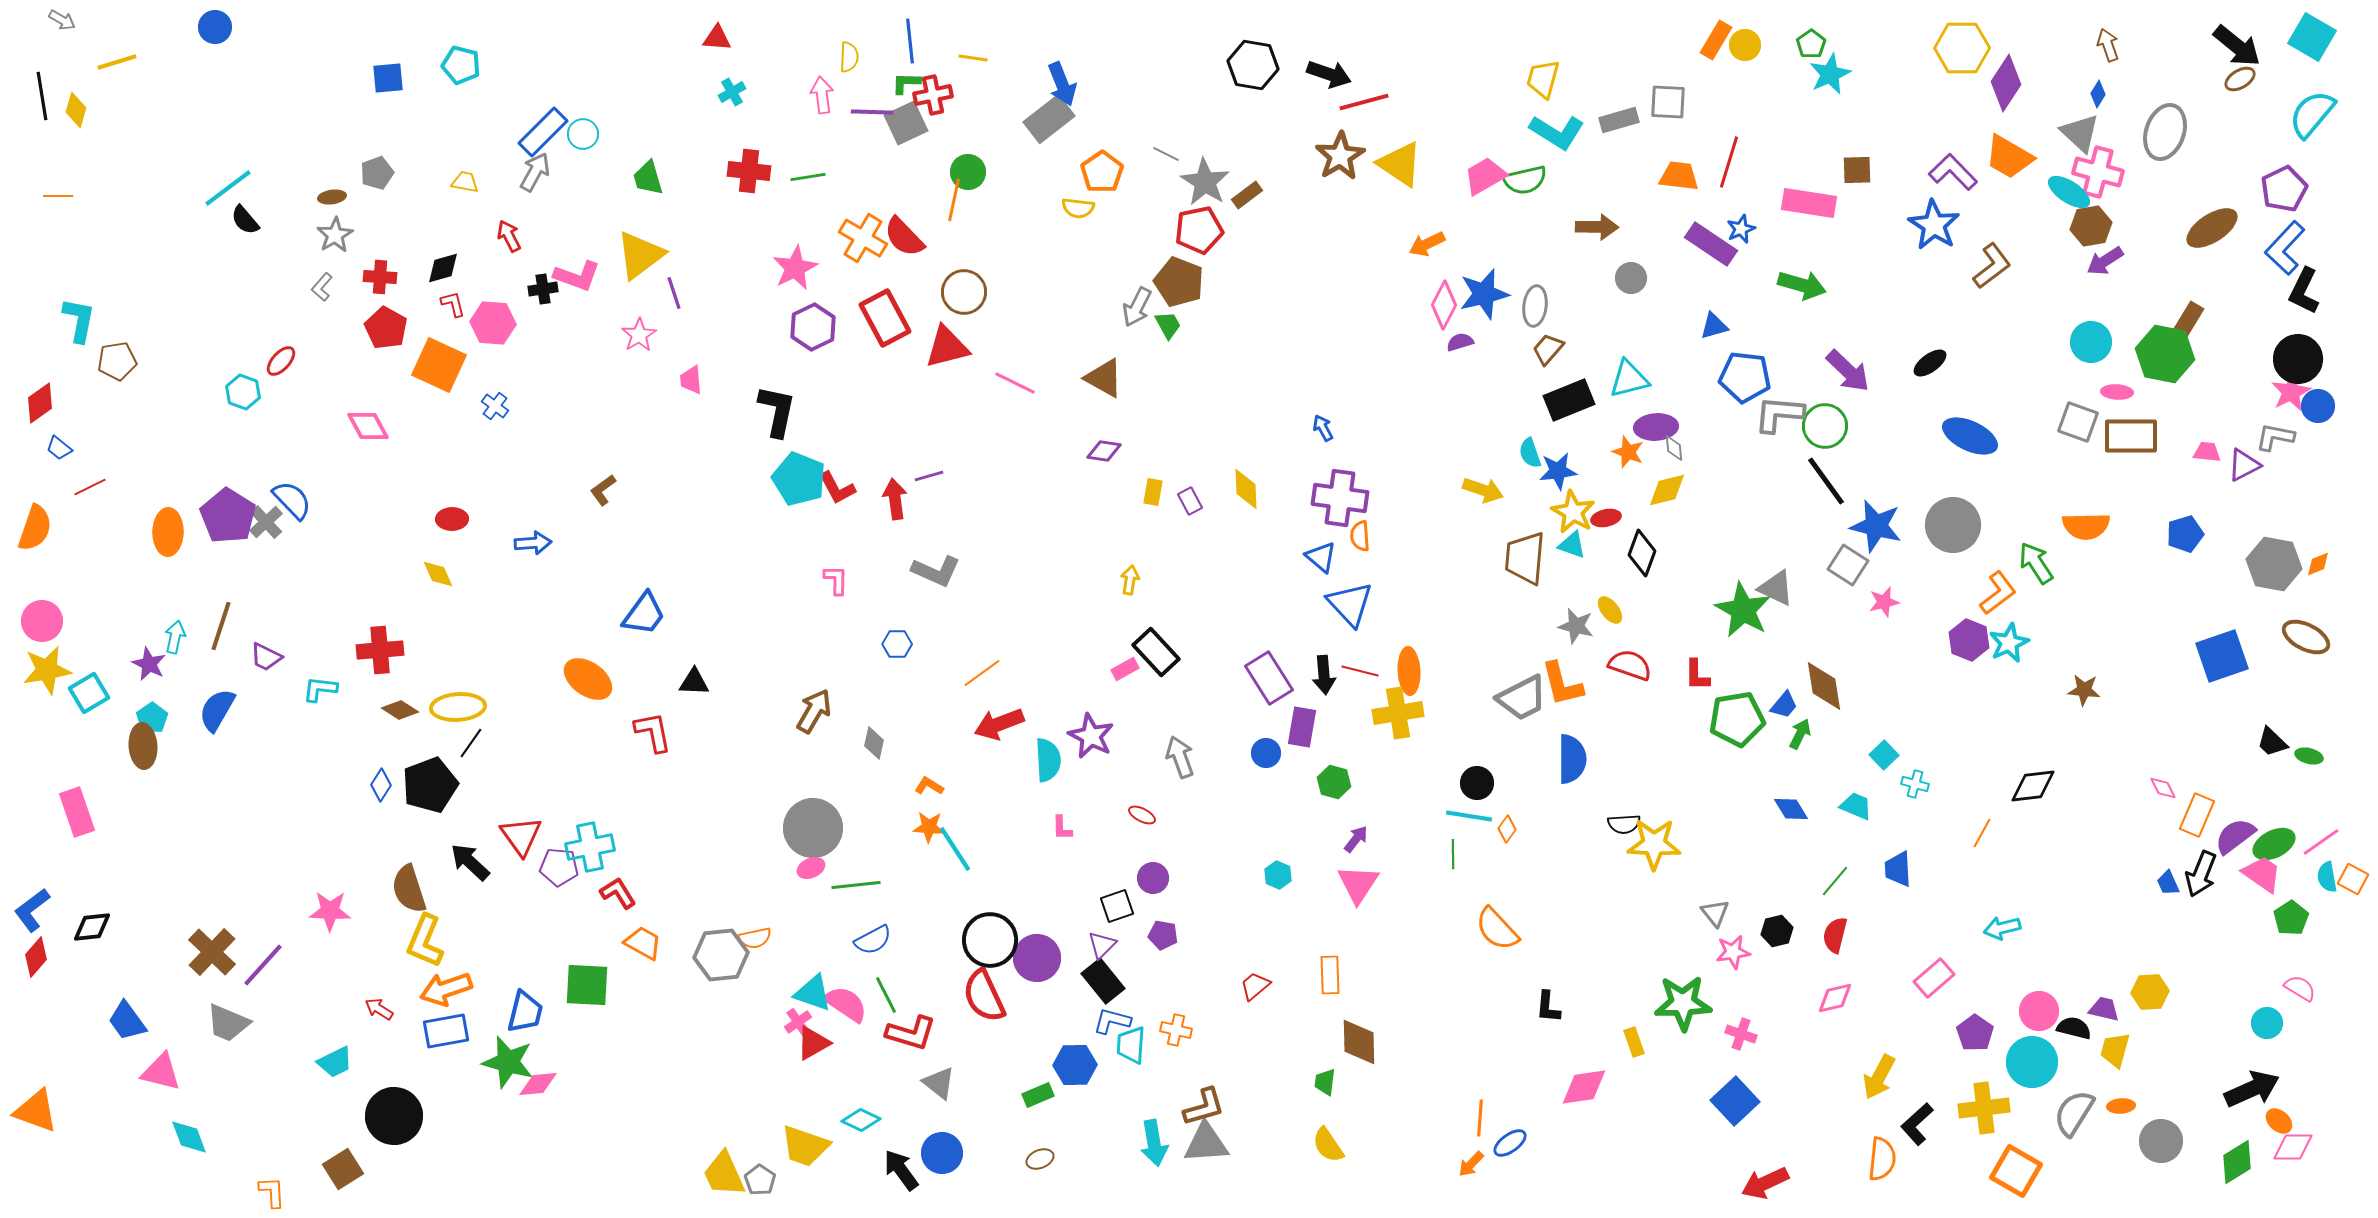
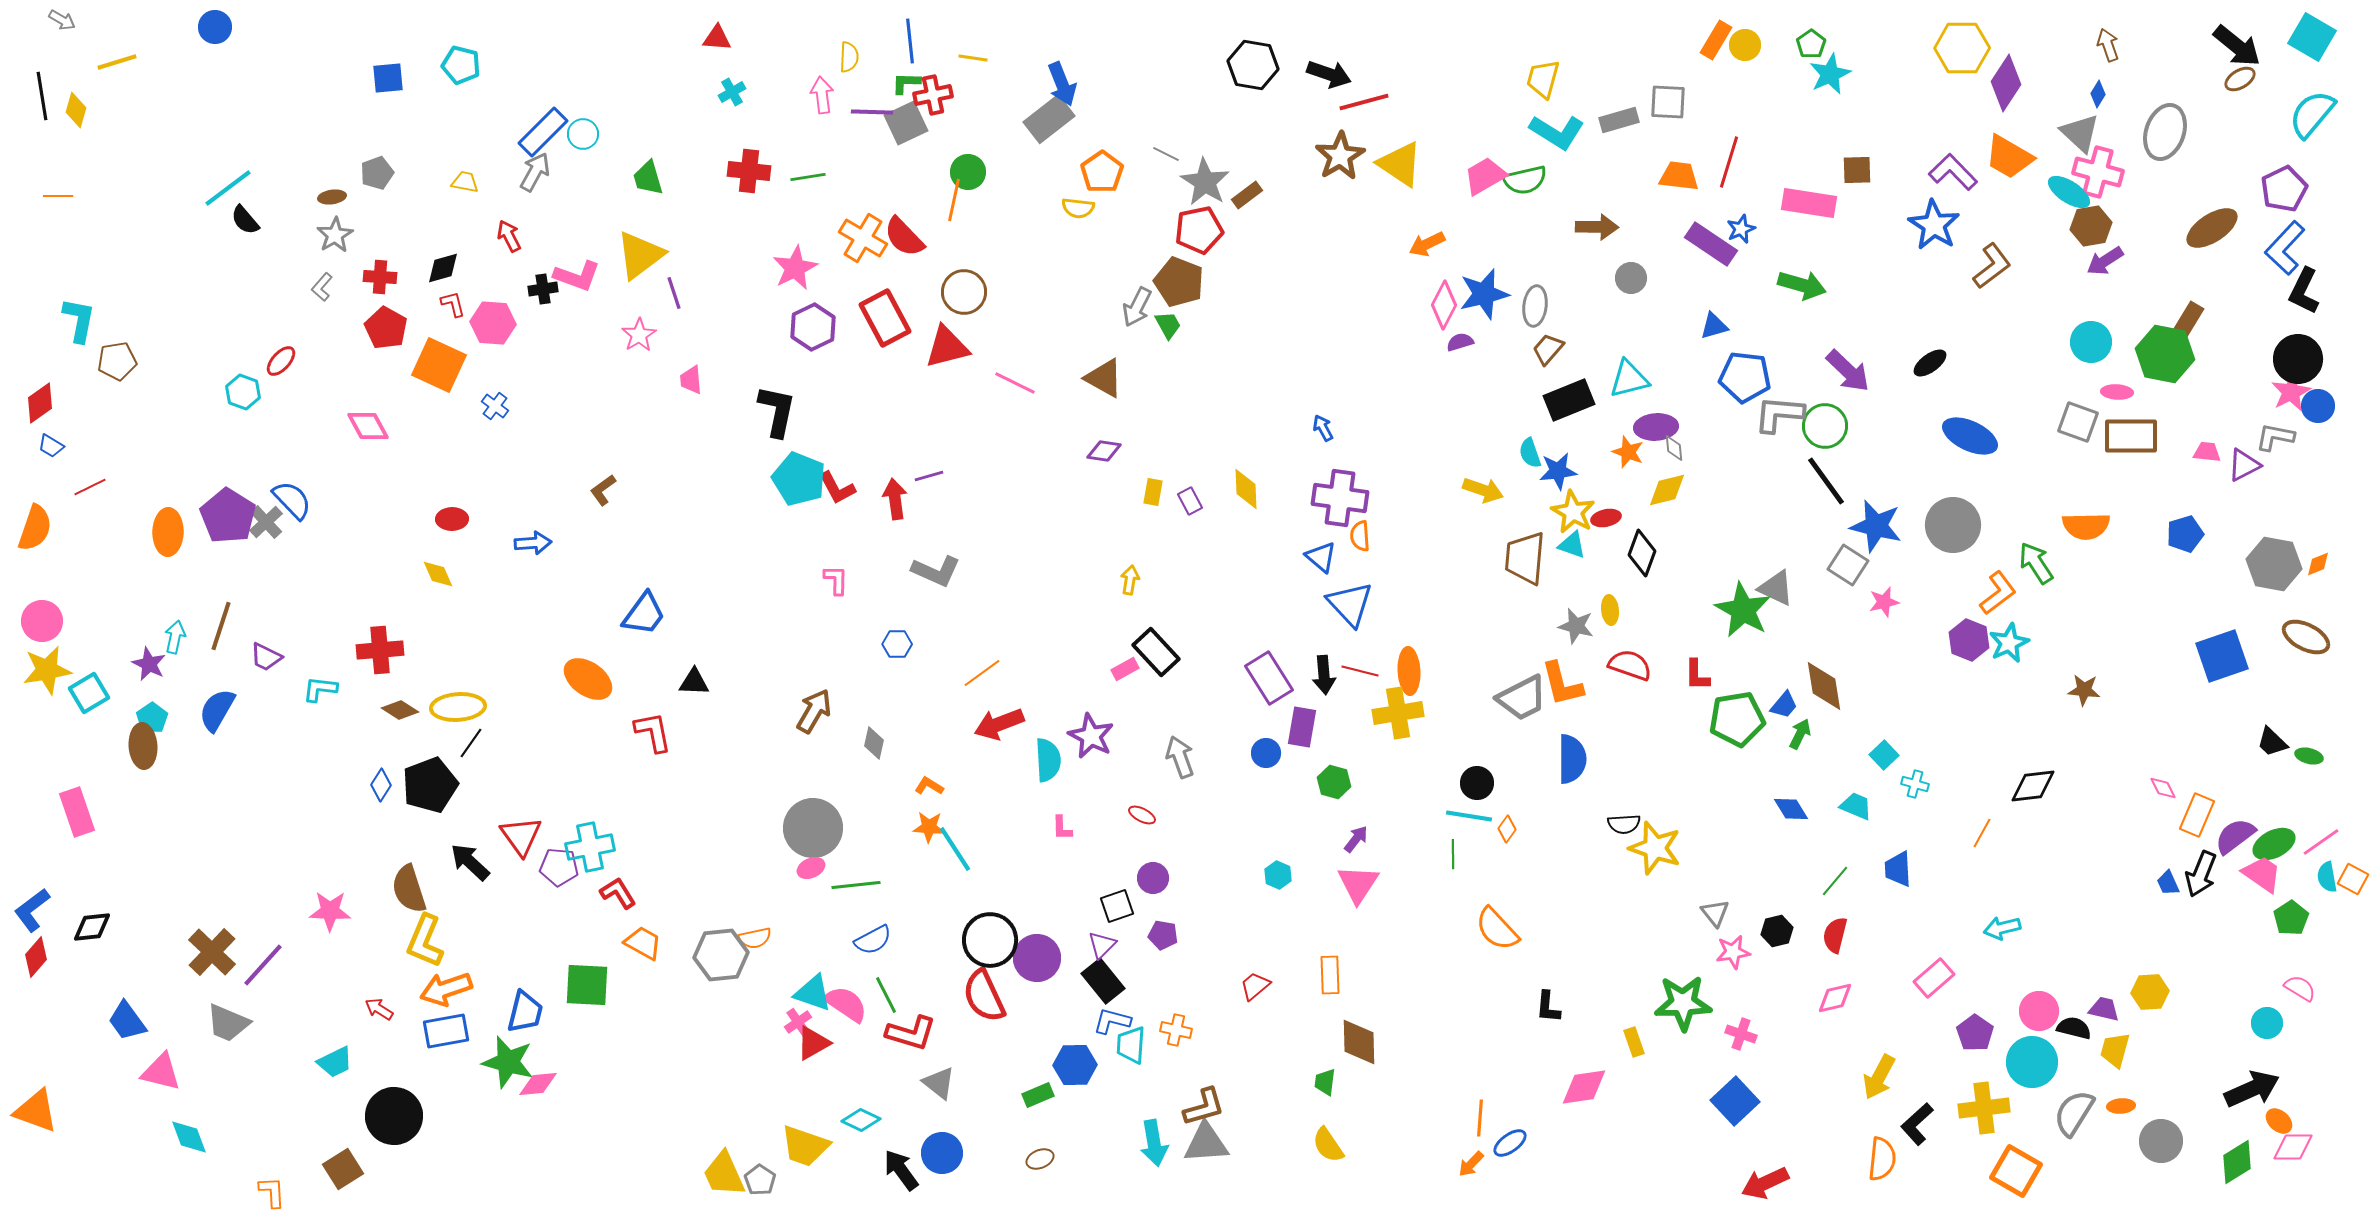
blue trapezoid at (59, 448): moved 8 px left, 2 px up; rotated 8 degrees counterclockwise
yellow ellipse at (1610, 610): rotated 32 degrees clockwise
yellow star at (1654, 844): moved 1 px right, 4 px down; rotated 16 degrees clockwise
